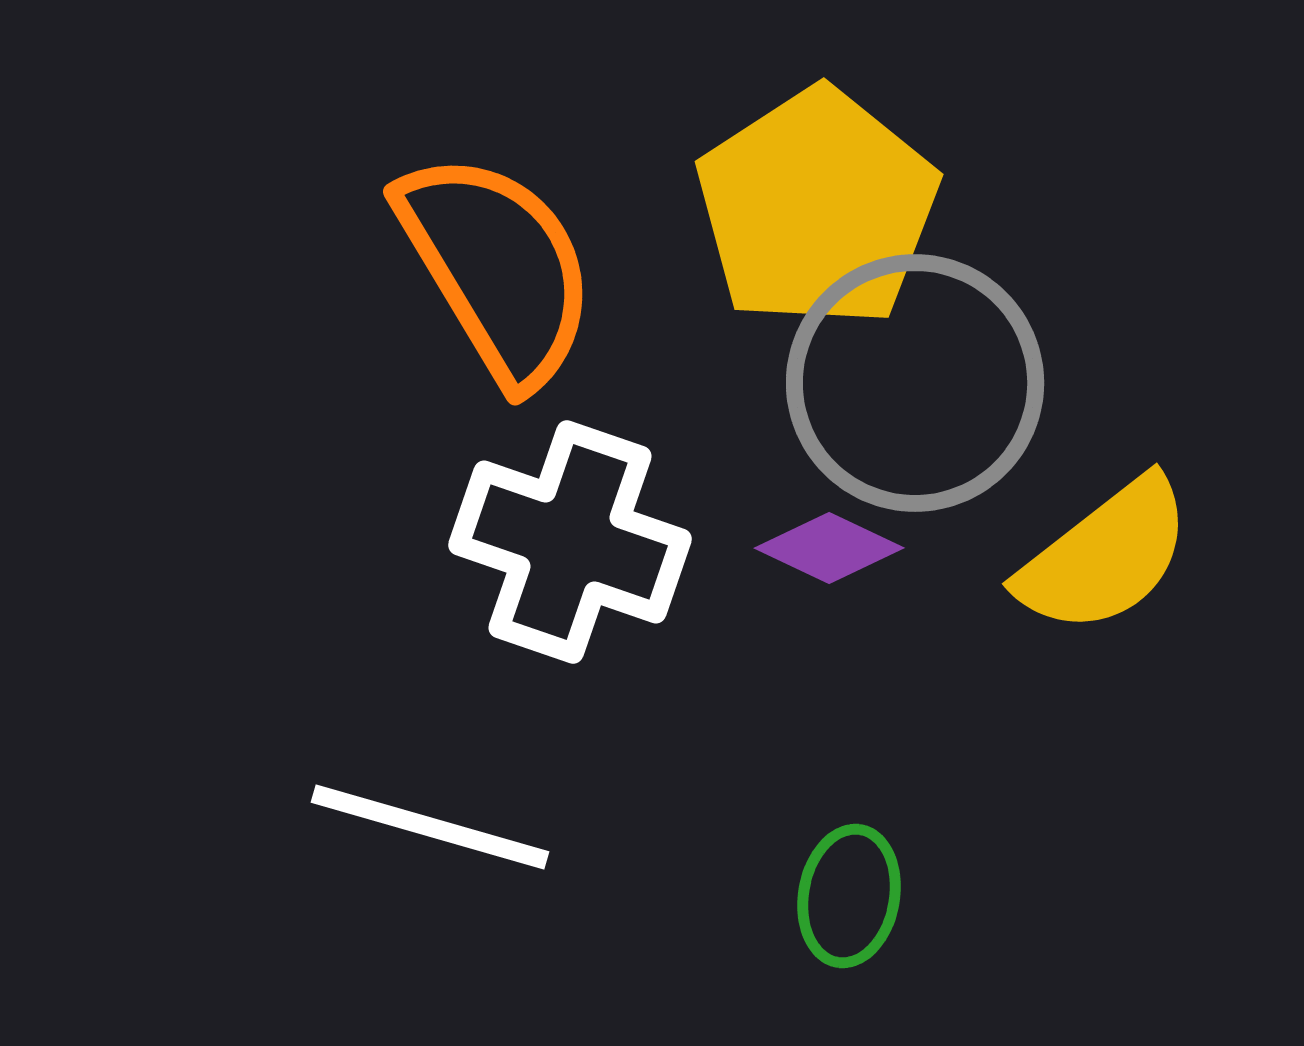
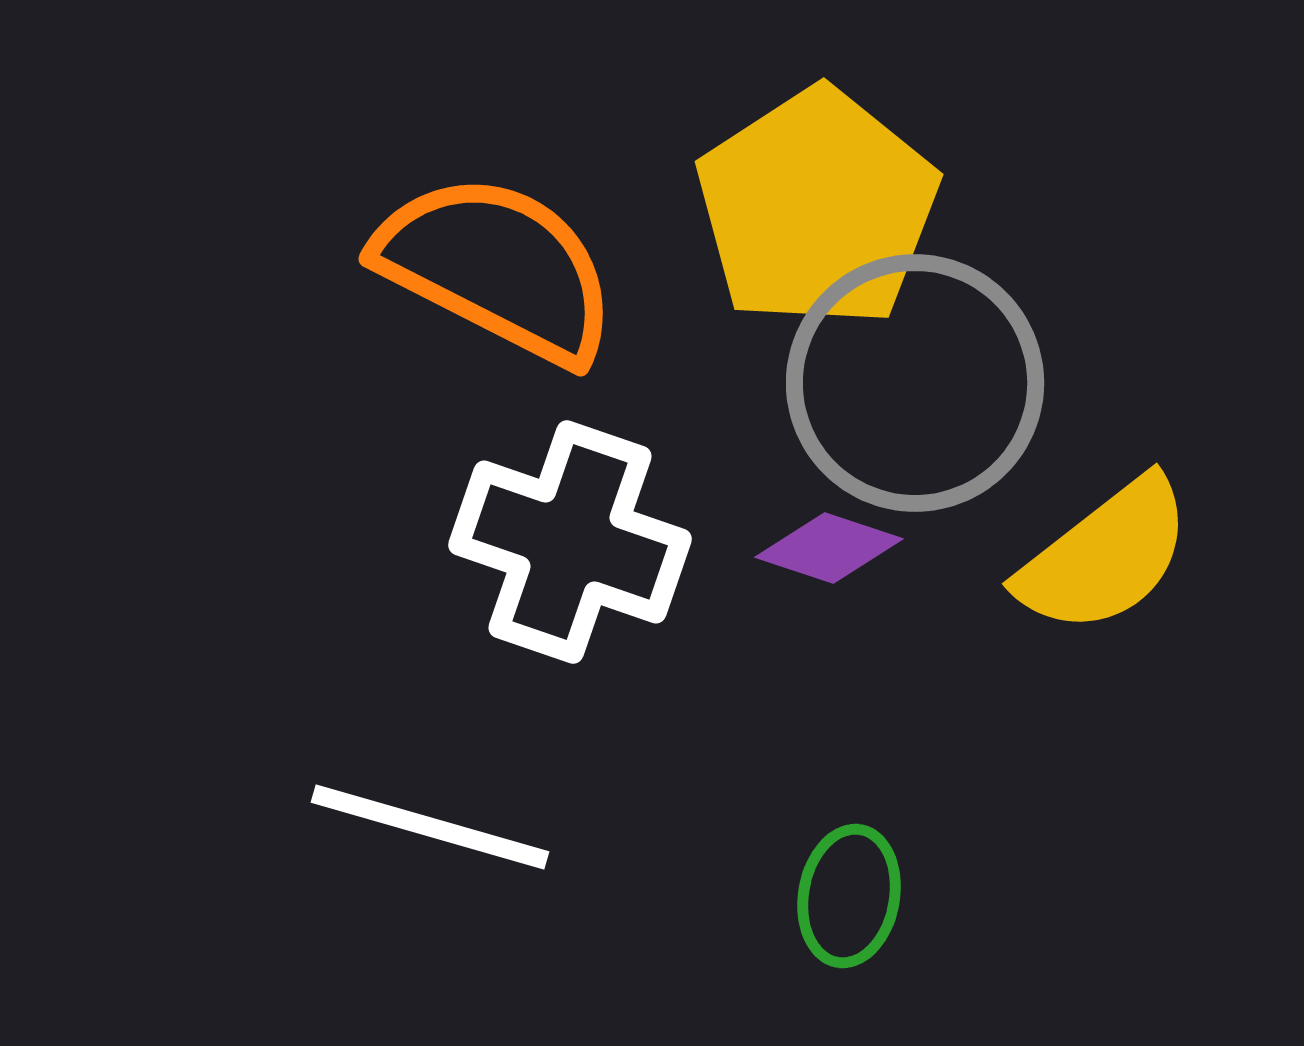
orange semicircle: rotated 32 degrees counterclockwise
purple diamond: rotated 7 degrees counterclockwise
